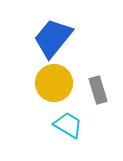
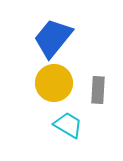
gray rectangle: rotated 20 degrees clockwise
